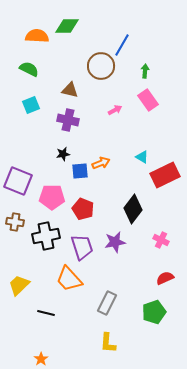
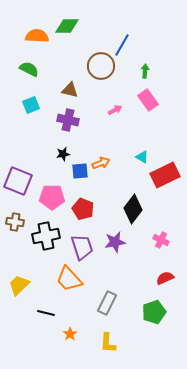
orange star: moved 29 px right, 25 px up
